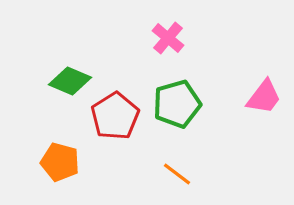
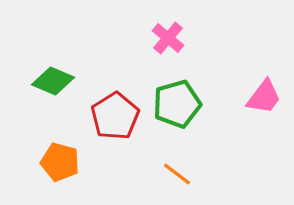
green diamond: moved 17 px left
